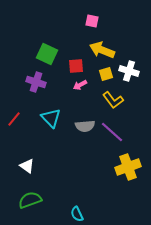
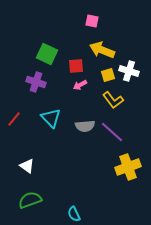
yellow square: moved 2 px right, 1 px down
cyan semicircle: moved 3 px left
